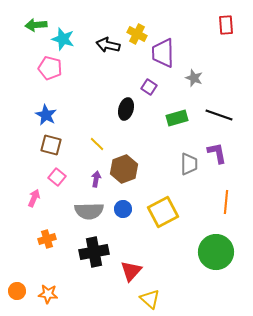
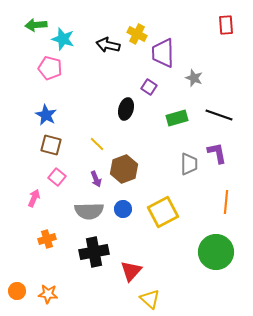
purple arrow: rotated 147 degrees clockwise
